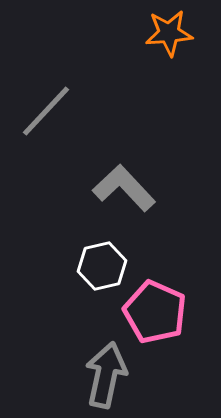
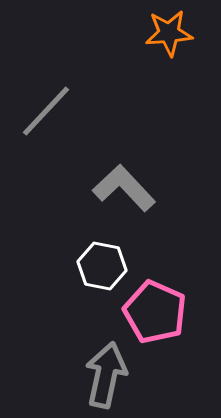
white hexagon: rotated 24 degrees clockwise
